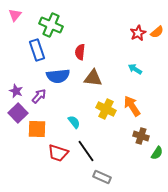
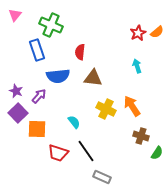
cyan arrow: moved 2 px right, 3 px up; rotated 40 degrees clockwise
